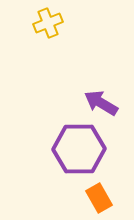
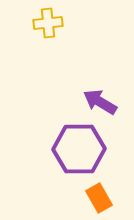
yellow cross: rotated 16 degrees clockwise
purple arrow: moved 1 px left, 1 px up
